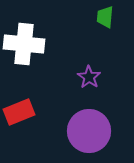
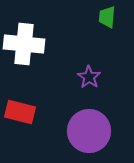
green trapezoid: moved 2 px right
red rectangle: moved 1 px right; rotated 36 degrees clockwise
